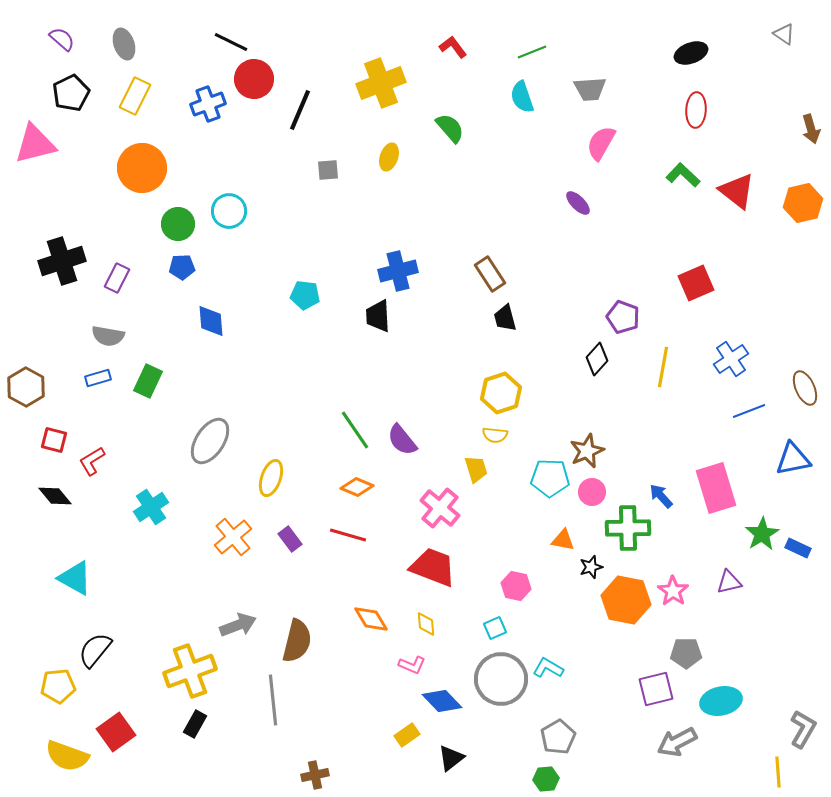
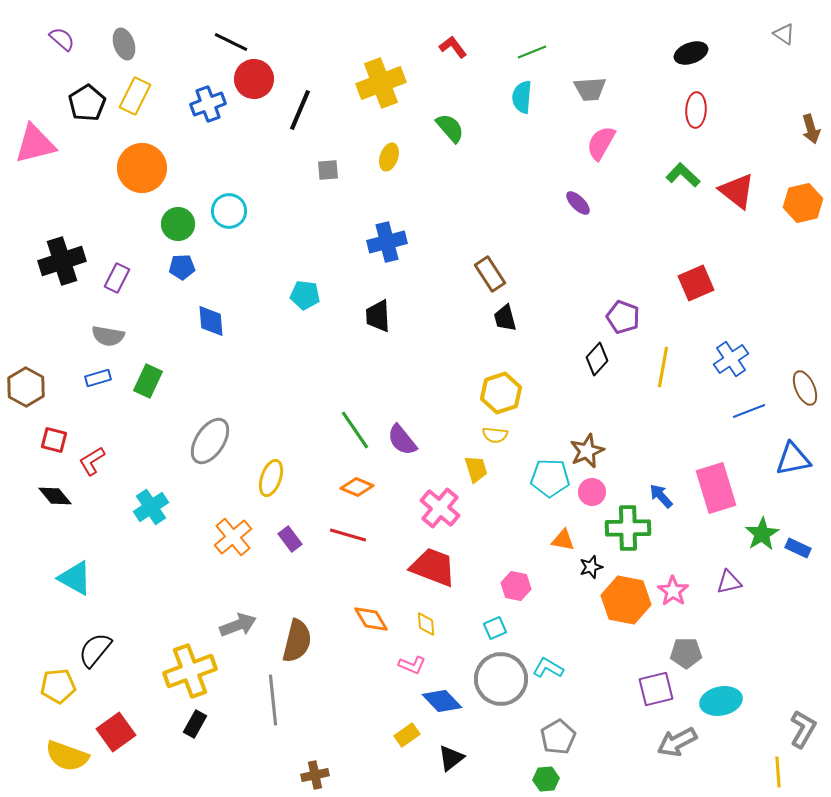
black pentagon at (71, 93): moved 16 px right, 10 px down; rotated 6 degrees counterclockwise
cyan semicircle at (522, 97): rotated 24 degrees clockwise
blue cross at (398, 271): moved 11 px left, 29 px up
